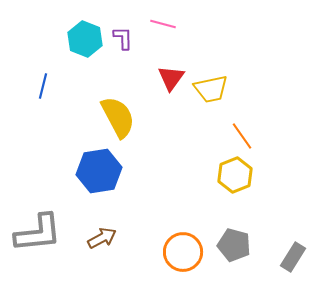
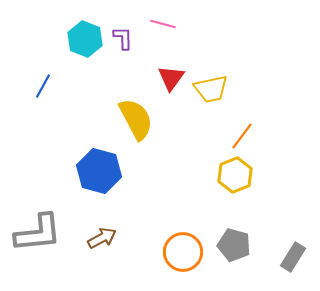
blue line: rotated 15 degrees clockwise
yellow semicircle: moved 18 px right, 2 px down
orange line: rotated 72 degrees clockwise
blue hexagon: rotated 24 degrees clockwise
